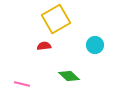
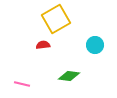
red semicircle: moved 1 px left, 1 px up
green diamond: rotated 35 degrees counterclockwise
